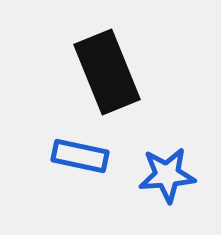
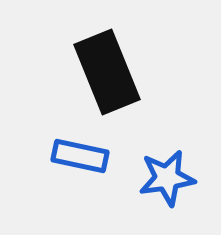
blue star: moved 3 px down; rotated 4 degrees counterclockwise
